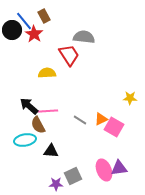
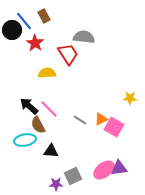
red star: moved 1 px right, 9 px down
red trapezoid: moved 1 px left, 1 px up
pink line: moved 1 px right, 2 px up; rotated 48 degrees clockwise
pink ellipse: rotated 75 degrees clockwise
